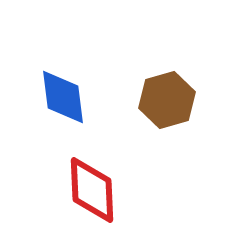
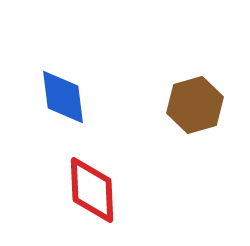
brown hexagon: moved 28 px right, 5 px down
